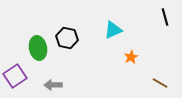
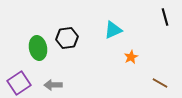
black hexagon: rotated 20 degrees counterclockwise
purple square: moved 4 px right, 7 px down
